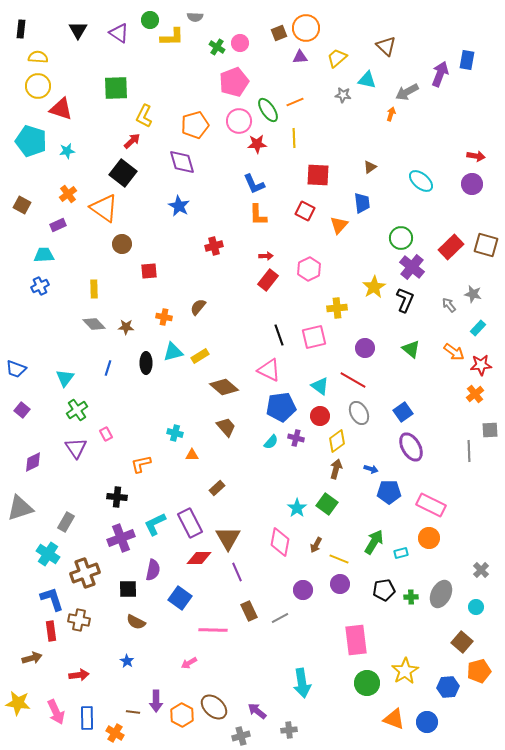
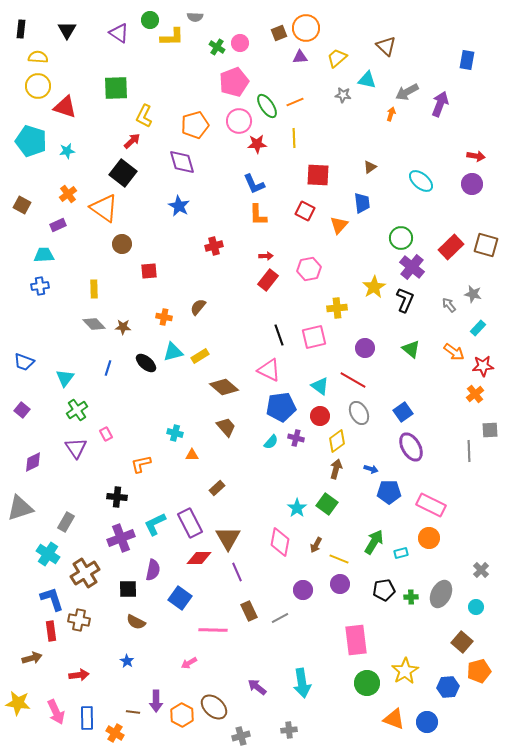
black triangle at (78, 30): moved 11 px left
purple arrow at (440, 74): moved 30 px down
red triangle at (61, 109): moved 4 px right, 2 px up
green ellipse at (268, 110): moved 1 px left, 4 px up
pink hexagon at (309, 269): rotated 15 degrees clockwise
blue cross at (40, 286): rotated 18 degrees clockwise
brown star at (126, 327): moved 3 px left
black ellipse at (146, 363): rotated 50 degrees counterclockwise
red star at (481, 365): moved 2 px right, 1 px down
blue trapezoid at (16, 369): moved 8 px right, 7 px up
brown cross at (85, 573): rotated 12 degrees counterclockwise
purple arrow at (257, 711): moved 24 px up
